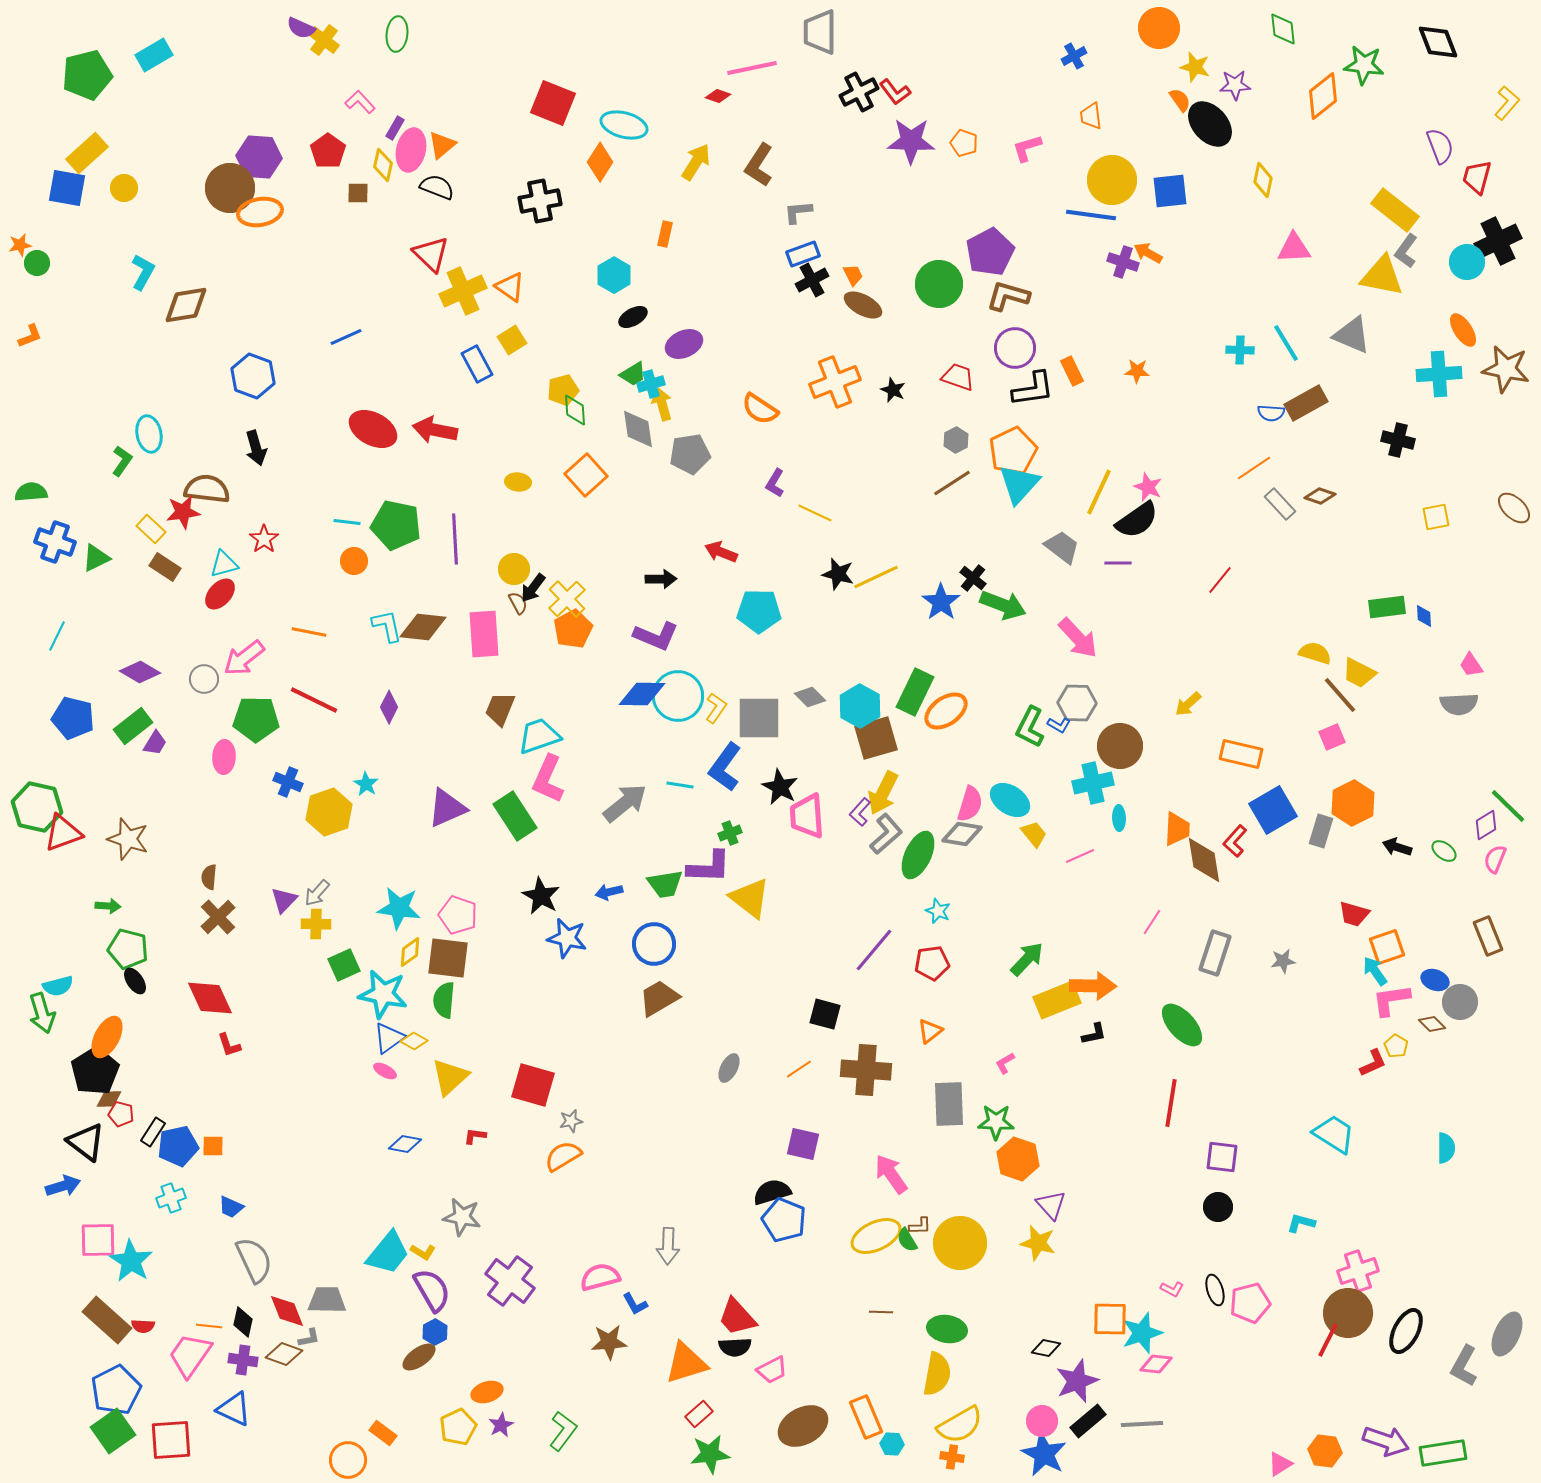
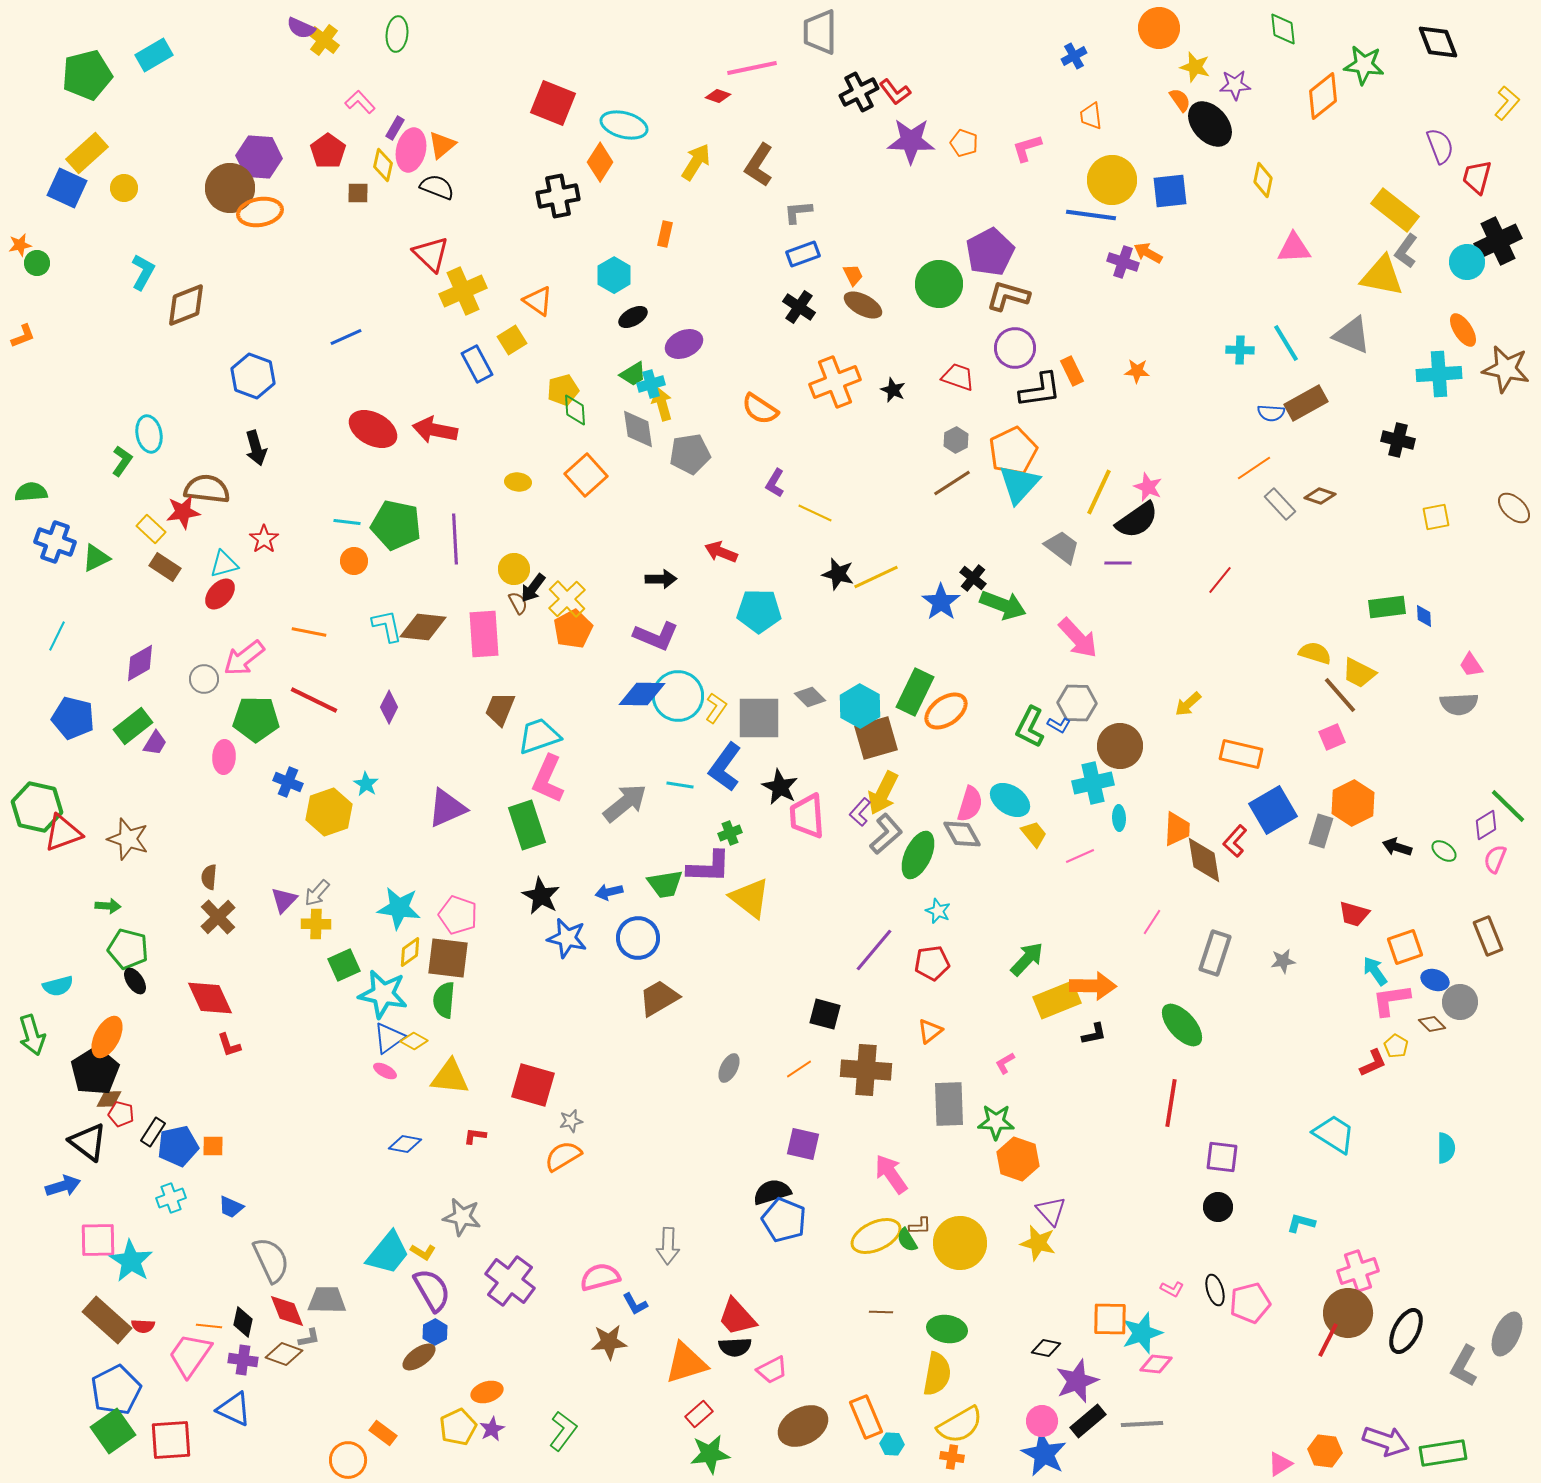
blue square at (67, 188): rotated 15 degrees clockwise
black cross at (540, 201): moved 18 px right, 5 px up
black cross at (812, 280): moved 13 px left, 27 px down; rotated 28 degrees counterclockwise
orange triangle at (510, 287): moved 28 px right, 14 px down
brown diamond at (186, 305): rotated 12 degrees counterclockwise
orange L-shape at (30, 336): moved 7 px left
black L-shape at (1033, 389): moved 7 px right, 1 px down
purple diamond at (140, 672): moved 9 px up; rotated 60 degrees counterclockwise
green rectangle at (515, 816): moved 12 px right, 9 px down; rotated 15 degrees clockwise
gray diamond at (962, 834): rotated 51 degrees clockwise
blue circle at (654, 944): moved 16 px left, 6 px up
orange square at (1387, 947): moved 18 px right
green arrow at (42, 1013): moved 10 px left, 22 px down
yellow triangle at (450, 1077): rotated 48 degrees clockwise
black triangle at (86, 1142): moved 2 px right
purple triangle at (1051, 1205): moved 6 px down
gray semicircle at (254, 1260): moved 17 px right
purple star at (501, 1425): moved 9 px left, 4 px down
